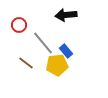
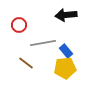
gray line: rotated 60 degrees counterclockwise
yellow pentagon: moved 8 px right, 3 px down
